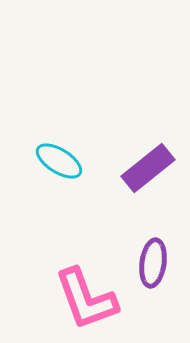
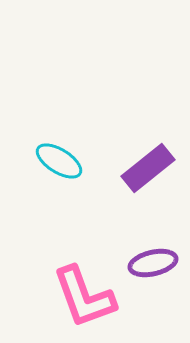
purple ellipse: rotated 69 degrees clockwise
pink L-shape: moved 2 px left, 2 px up
